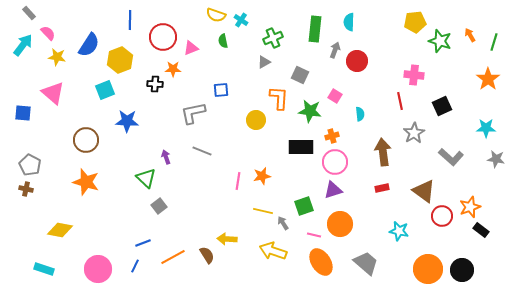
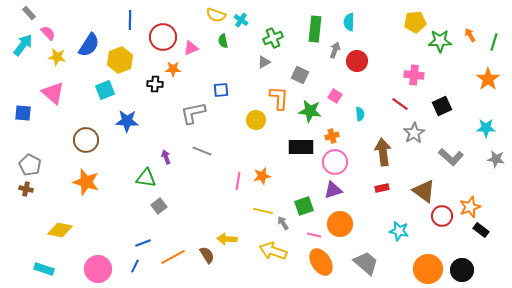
green star at (440, 41): rotated 20 degrees counterclockwise
red line at (400, 101): moved 3 px down; rotated 42 degrees counterclockwise
green triangle at (146, 178): rotated 35 degrees counterclockwise
